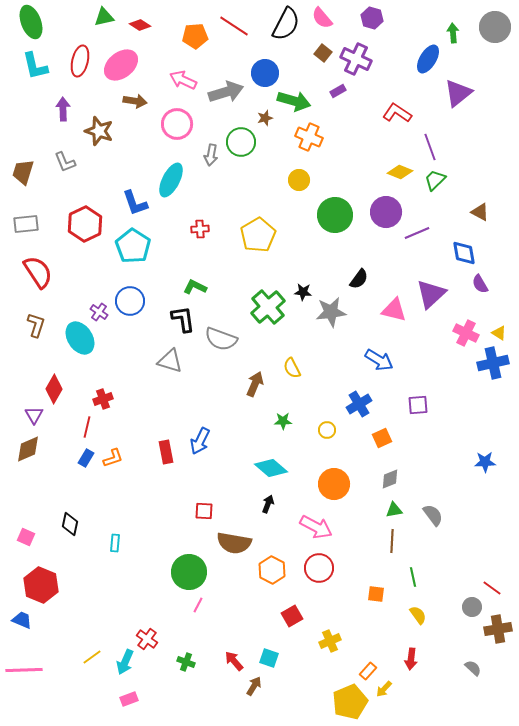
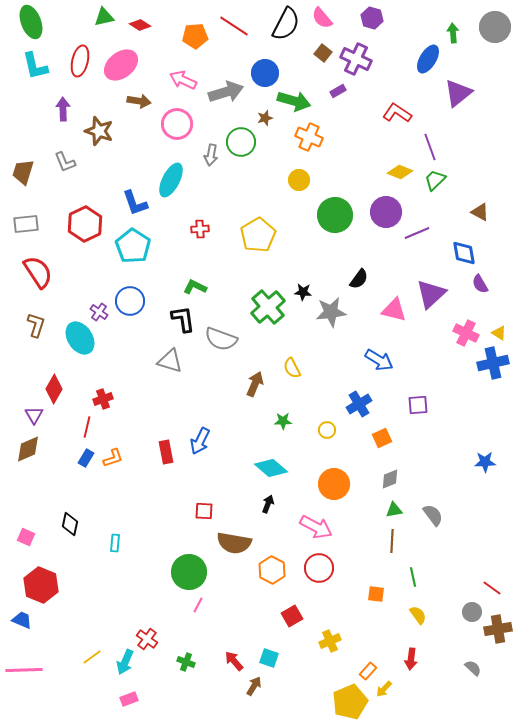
brown arrow at (135, 101): moved 4 px right
gray circle at (472, 607): moved 5 px down
